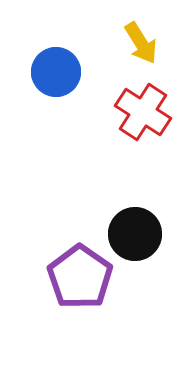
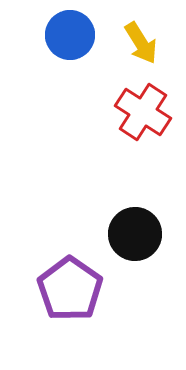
blue circle: moved 14 px right, 37 px up
purple pentagon: moved 10 px left, 12 px down
